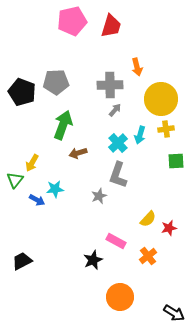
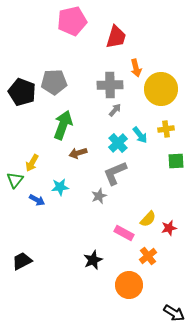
red trapezoid: moved 5 px right, 11 px down
orange arrow: moved 1 px left, 1 px down
gray pentagon: moved 2 px left
yellow circle: moved 10 px up
cyan arrow: rotated 54 degrees counterclockwise
gray L-shape: moved 3 px left, 2 px up; rotated 48 degrees clockwise
cyan star: moved 5 px right, 2 px up
pink rectangle: moved 8 px right, 8 px up
orange circle: moved 9 px right, 12 px up
